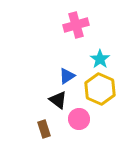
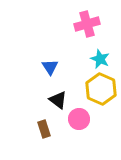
pink cross: moved 11 px right, 1 px up
cyan star: rotated 12 degrees counterclockwise
blue triangle: moved 17 px left, 9 px up; rotated 30 degrees counterclockwise
yellow hexagon: moved 1 px right
